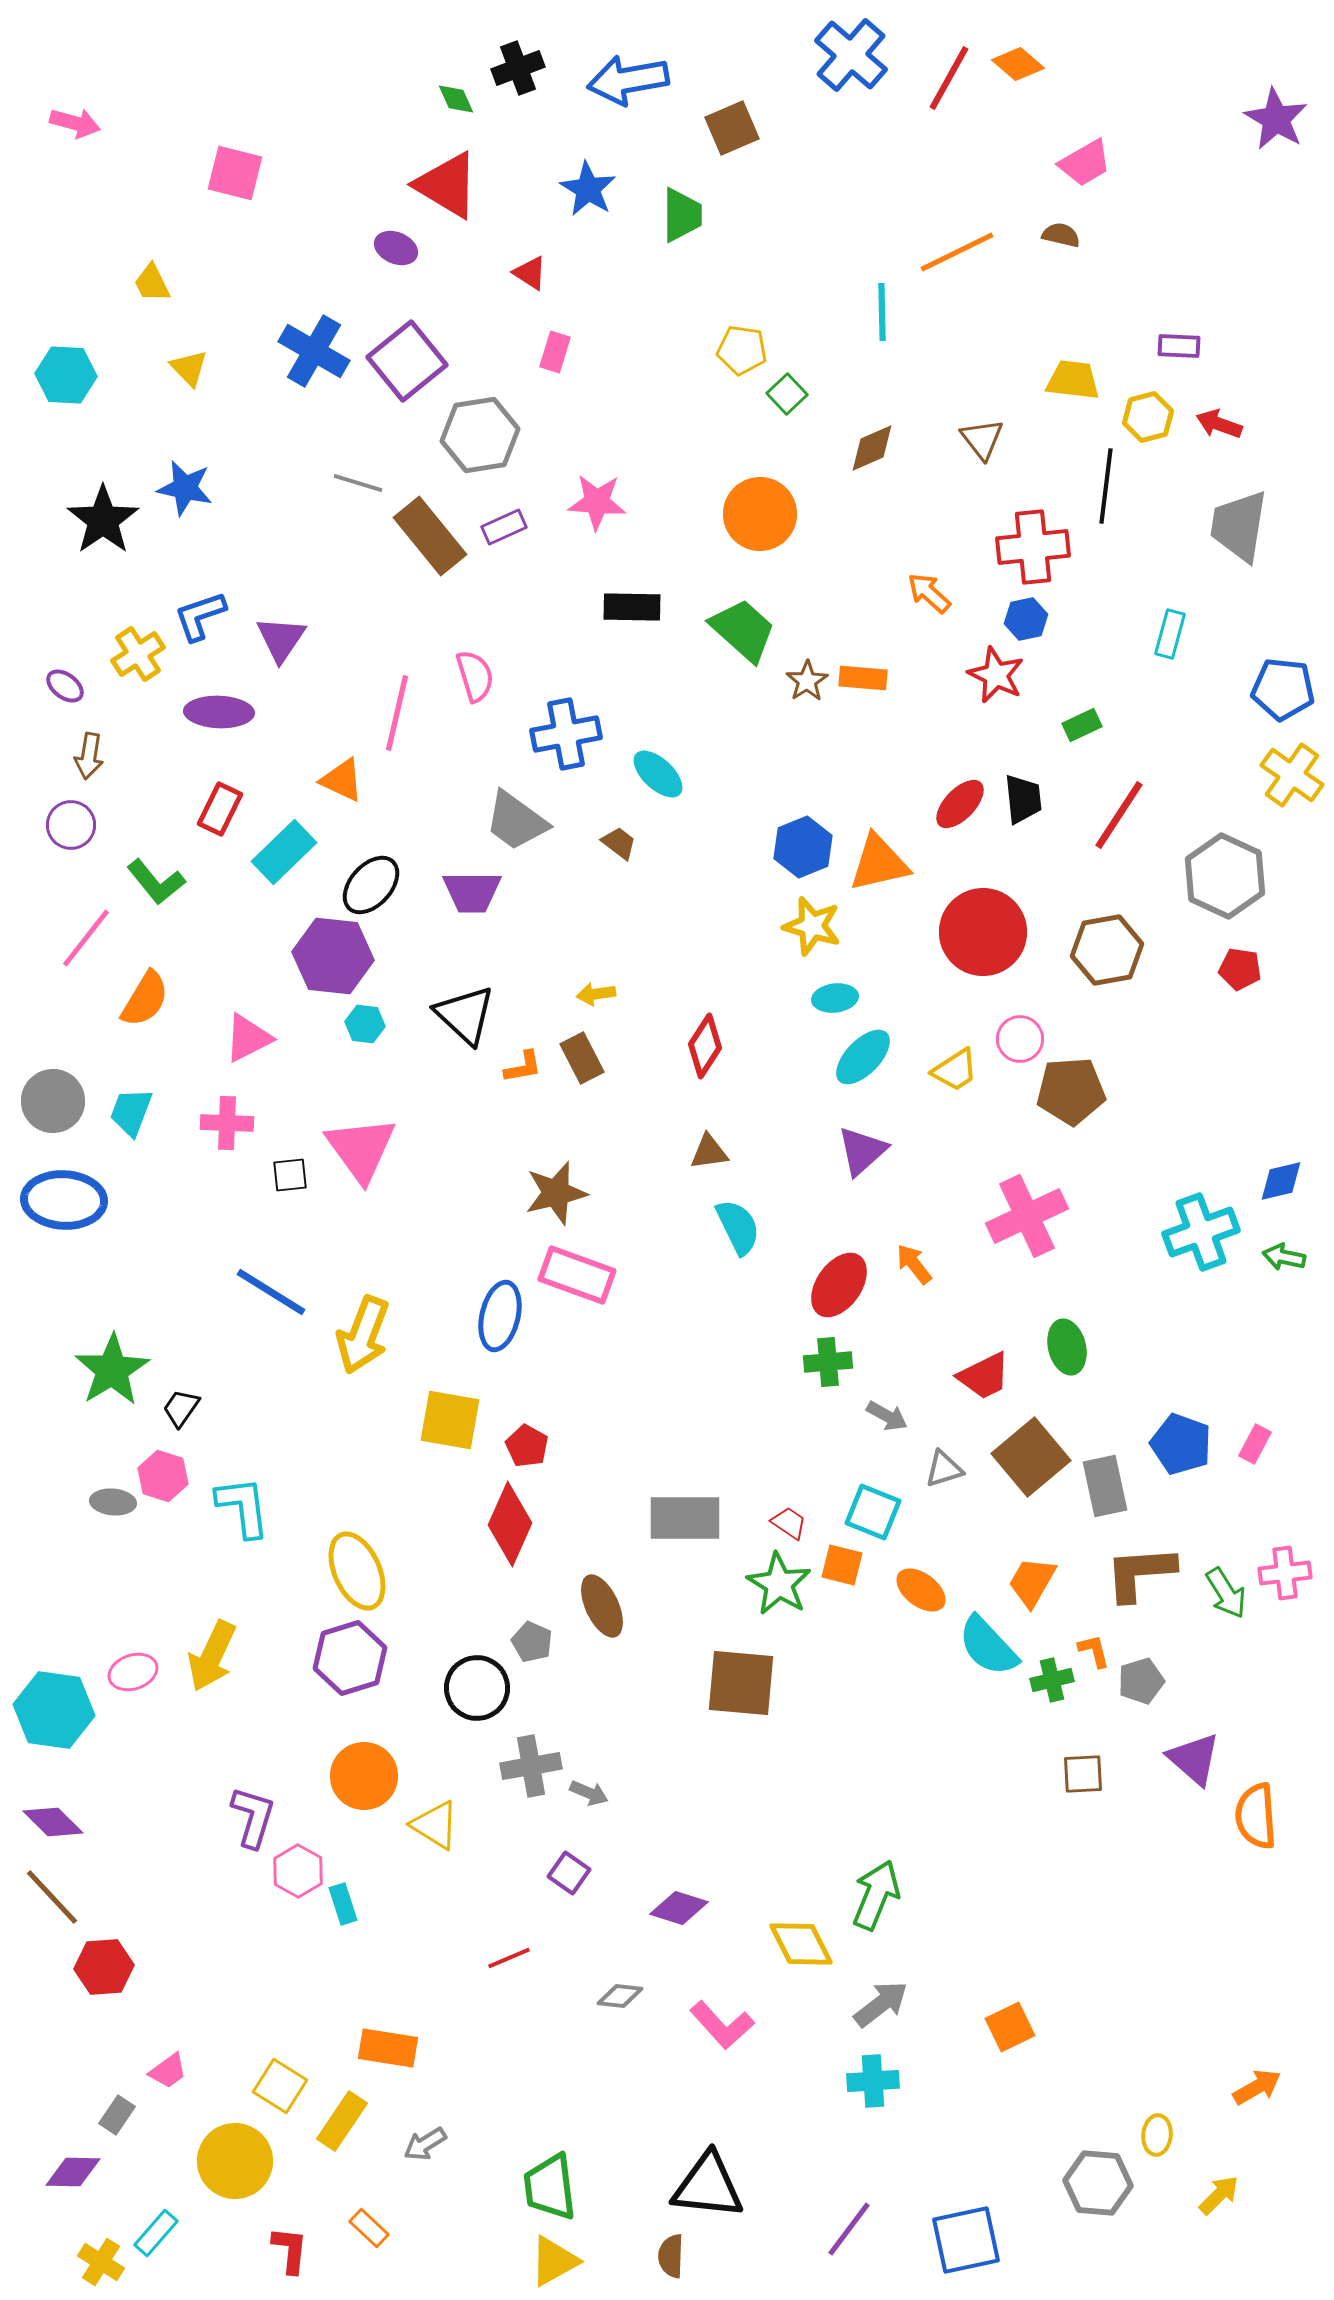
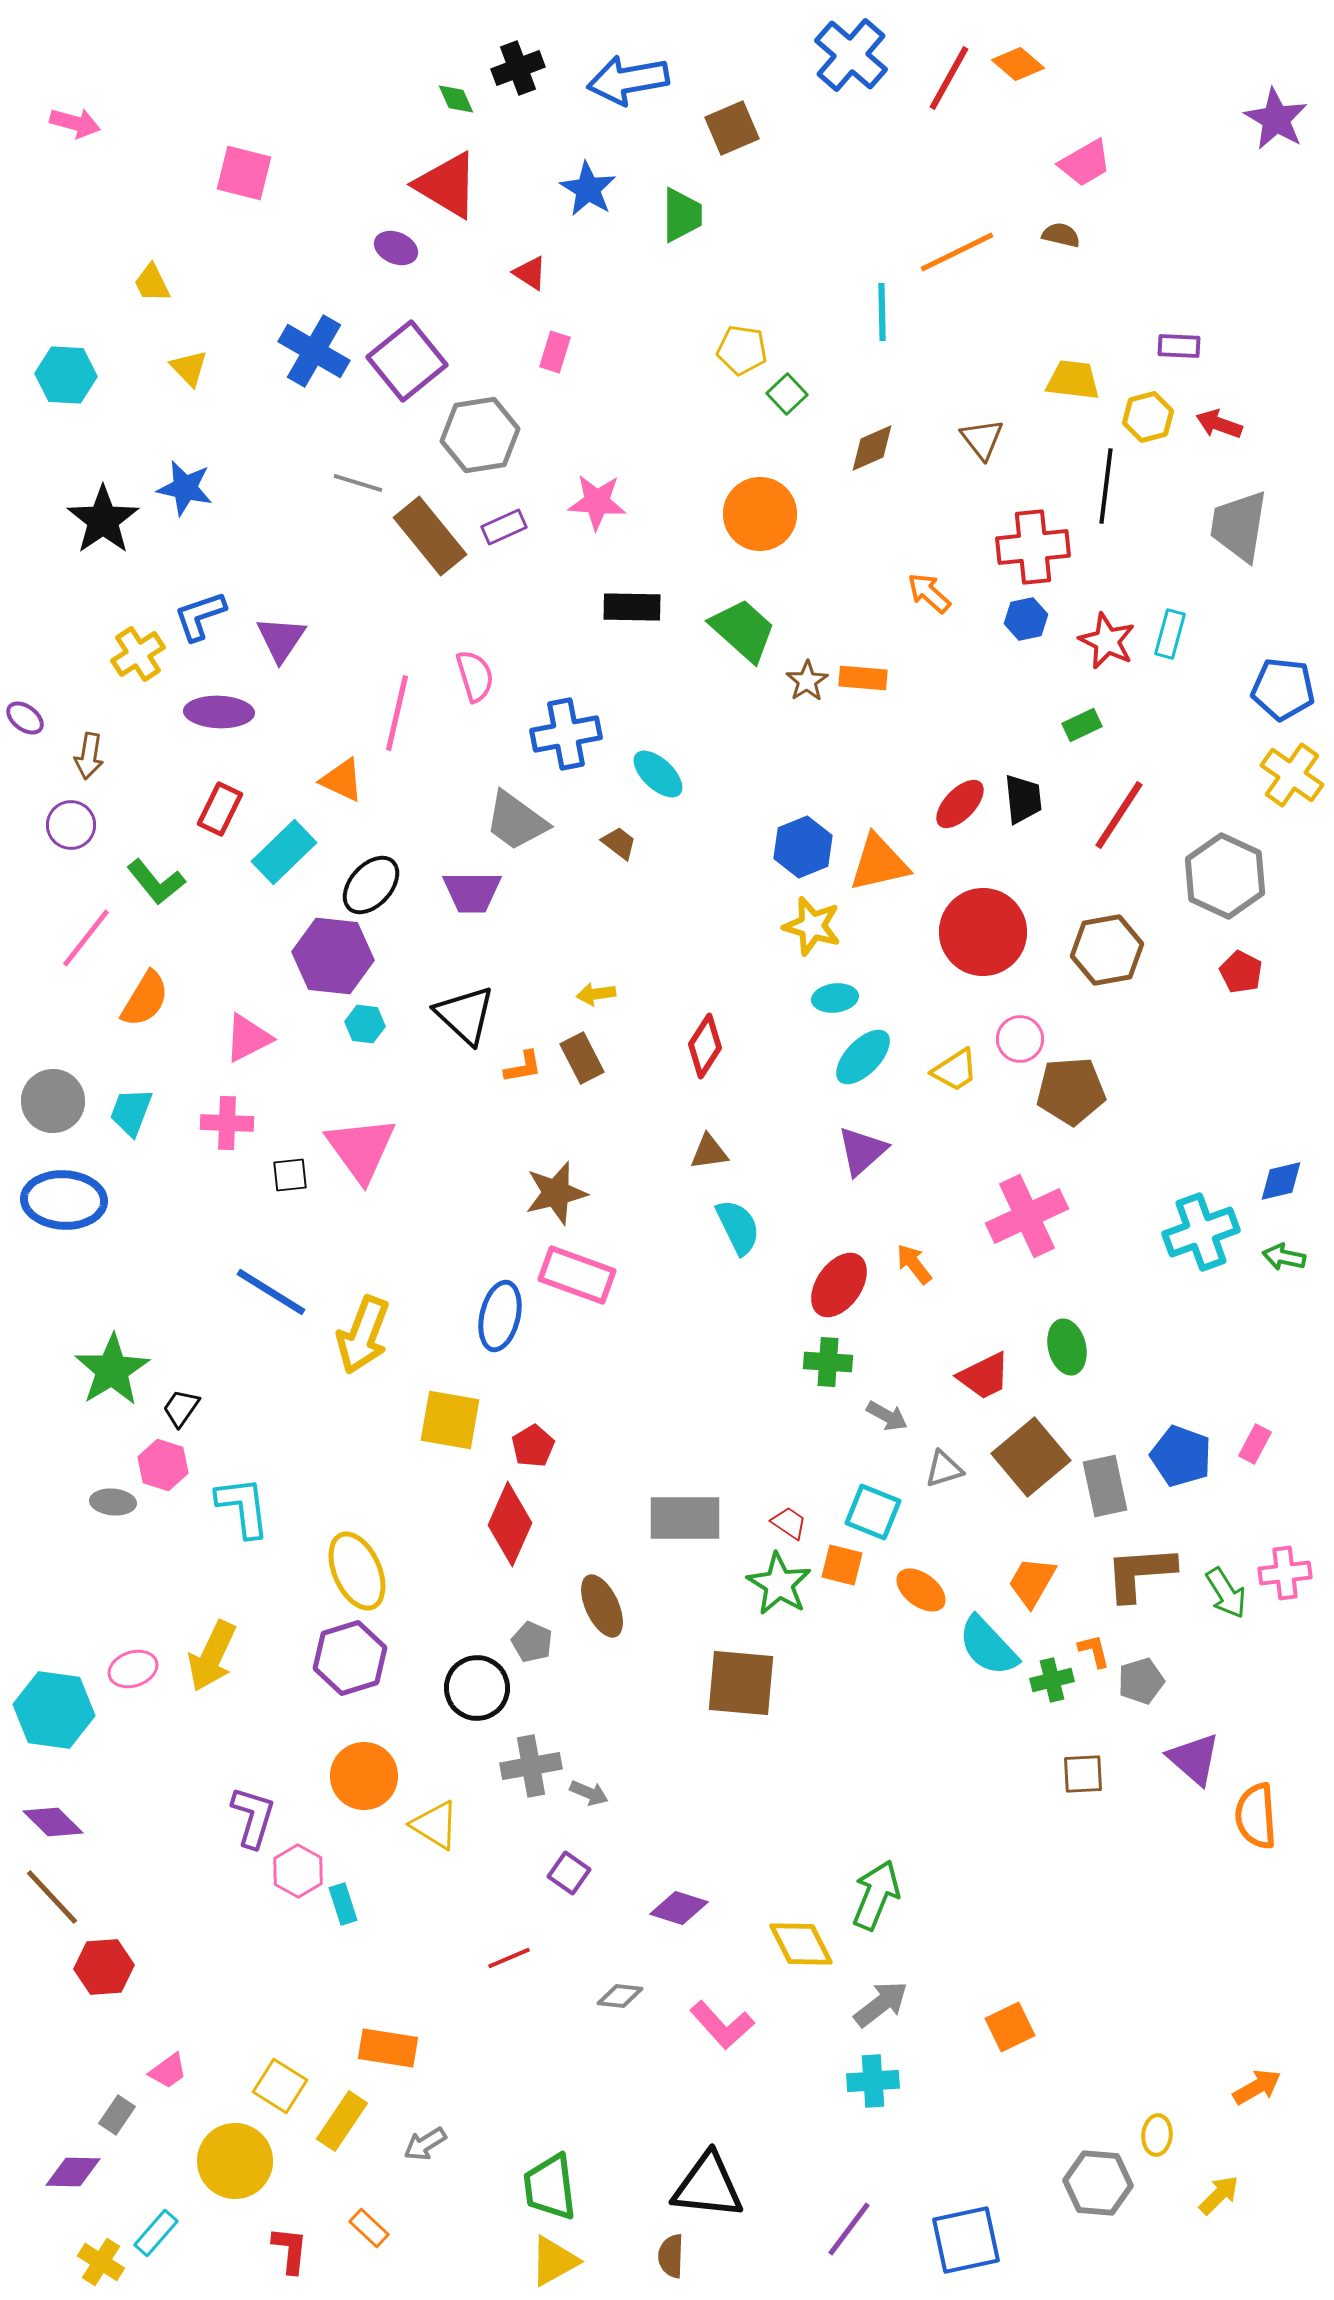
pink square at (235, 173): moved 9 px right
red star at (996, 675): moved 111 px right, 34 px up
purple ellipse at (65, 686): moved 40 px left, 32 px down
red pentagon at (1240, 969): moved 1 px right, 3 px down; rotated 18 degrees clockwise
green cross at (828, 1362): rotated 9 degrees clockwise
blue pentagon at (1181, 1444): moved 12 px down
red pentagon at (527, 1446): moved 6 px right; rotated 12 degrees clockwise
pink hexagon at (163, 1476): moved 11 px up
pink ellipse at (133, 1672): moved 3 px up
